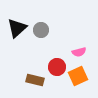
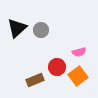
orange square: rotated 12 degrees counterclockwise
brown rectangle: rotated 36 degrees counterclockwise
